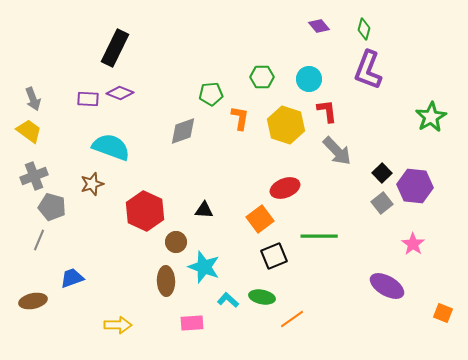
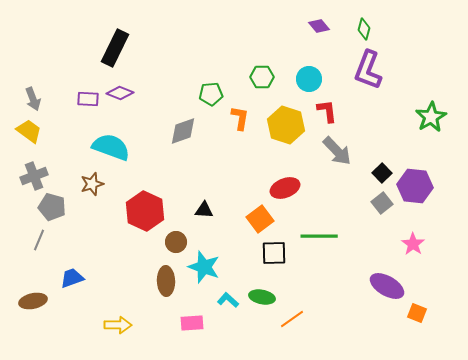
black square at (274, 256): moved 3 px up; rotated 20 degrees clockwise
orange square at (443, 313): moved 26 px left
